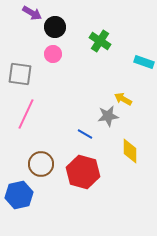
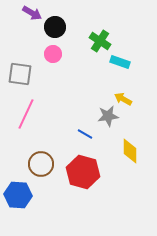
cyan rectangle: moved 24 px left
blue hexagon: moved 1 px left; rotated 16 degrees clockwise
